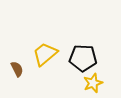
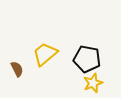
black pentagon: moved 4 px right, 1 px down; rotated 8 degrees clockwise
